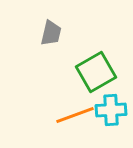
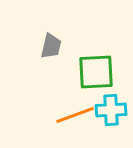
gray trapezoid: moved 13 px down
green square: rotated 27 degrees clockwise
